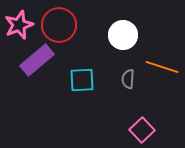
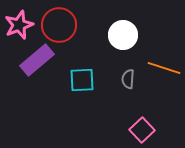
orange line: moved 2 px right, 1 px down
